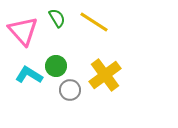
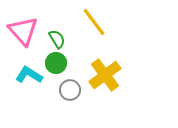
green semicircle: moved 21 px down
yellow line: rotated 20 degrees clockwise
green circle: moved 3 px up
